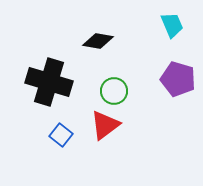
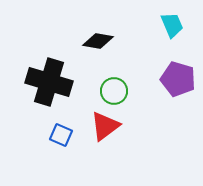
red triangle: moved 1 px down
blue square: rotated 15 degrees counterclockwise
